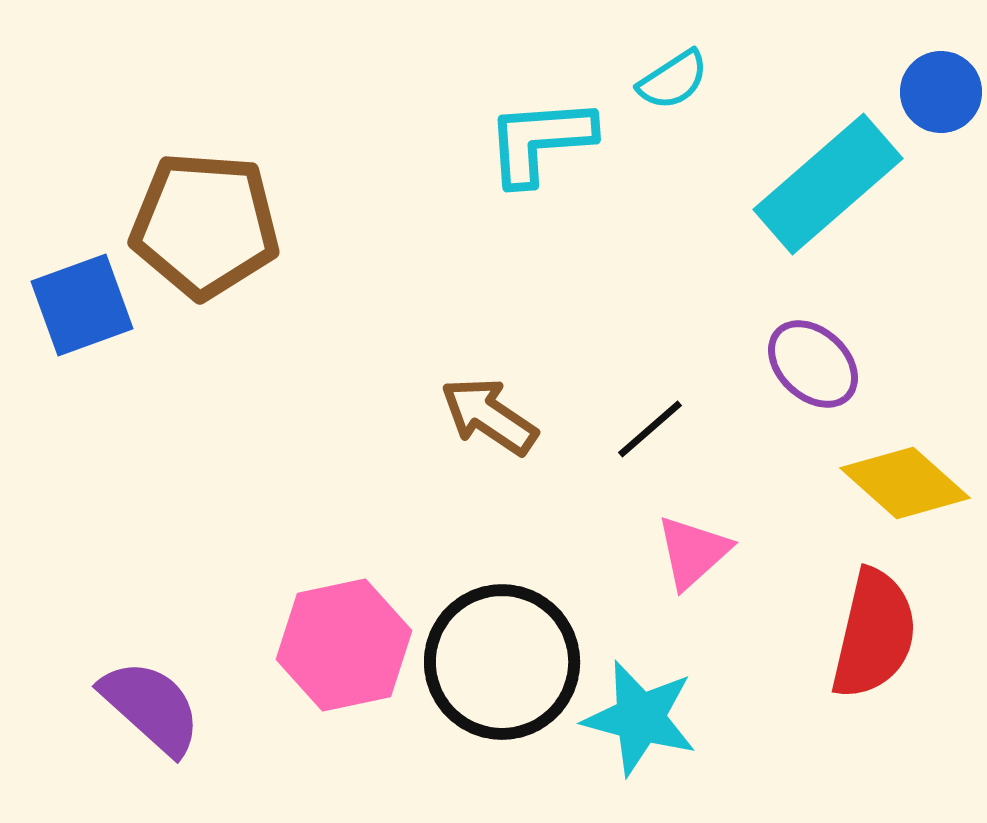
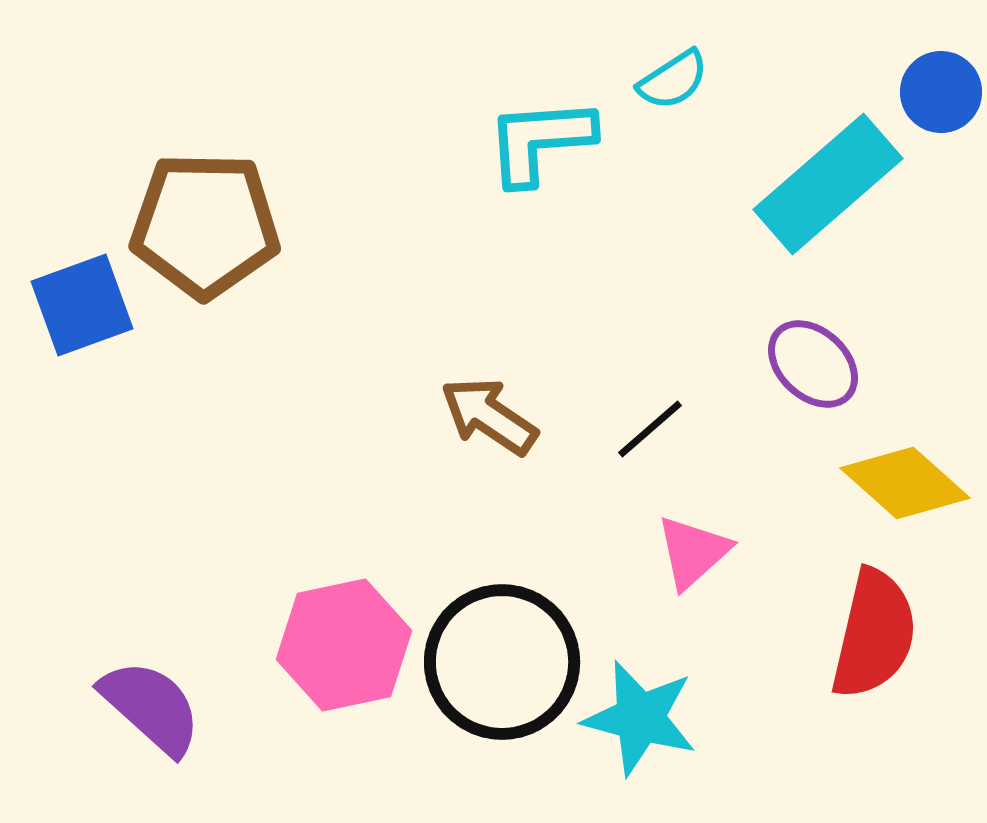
brown pentagon: rotated 3 degrees counterclockwise
